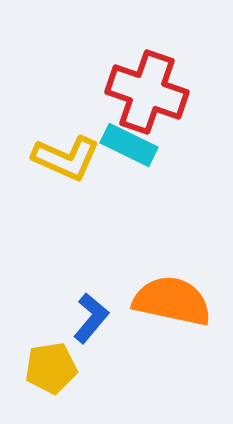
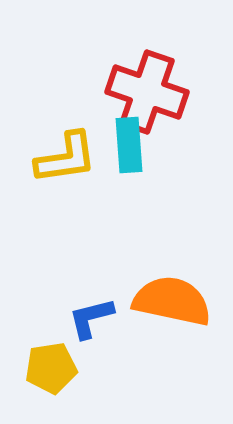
cyan rectangle: rotated 60 degrees clockwise
yellow L-shape: rotated 32 degrees counterclockwise
blue L-shape: rotated 144 degrees counterclockwise
